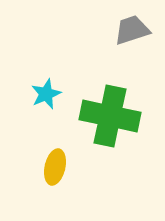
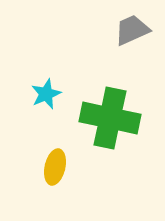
gray trapezoid: rotated 6 degrees counterclockwise
green cross: moved 2 px down
